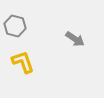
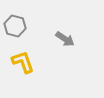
gray arrow: moved 10 px left
